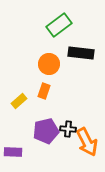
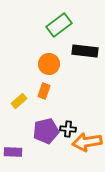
black rectangle: moved 4 px right, 2 px up
orange arrow: rotated 108 degrees clockwise
